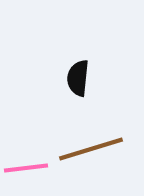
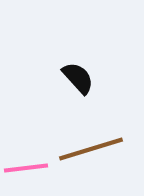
black semicircle: rotated 132 degrees clockwise
